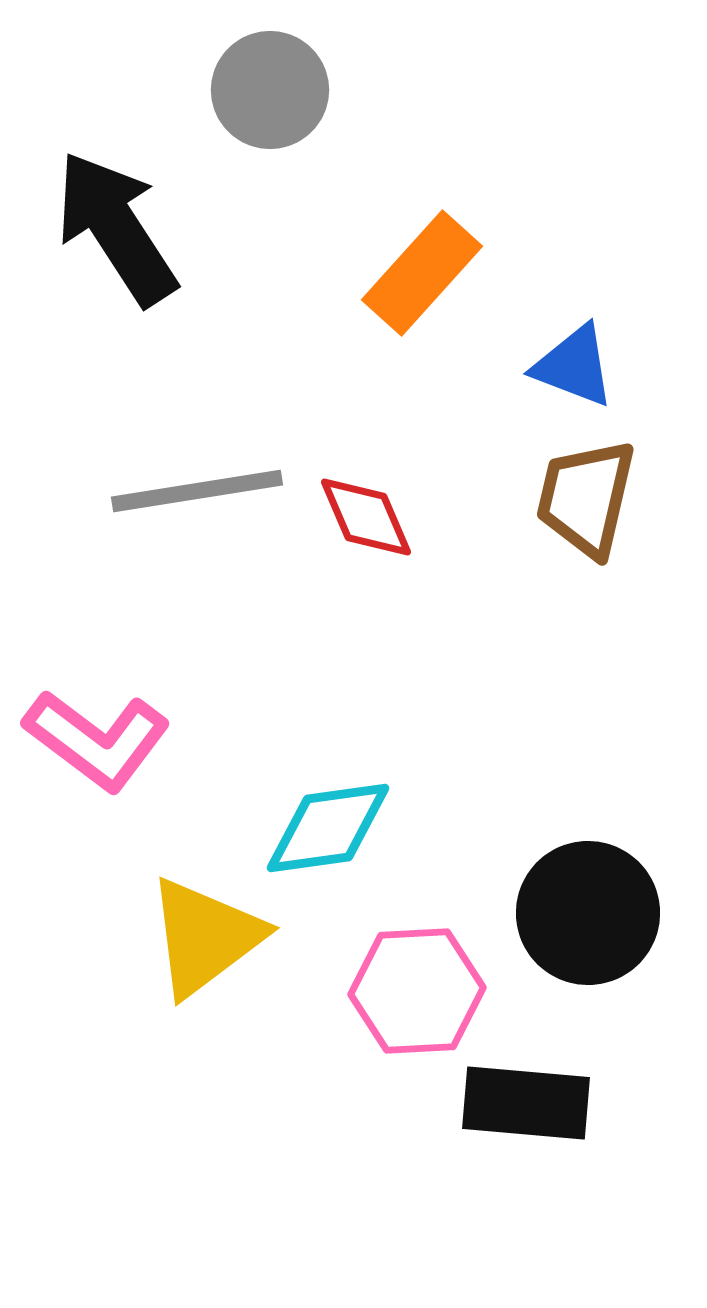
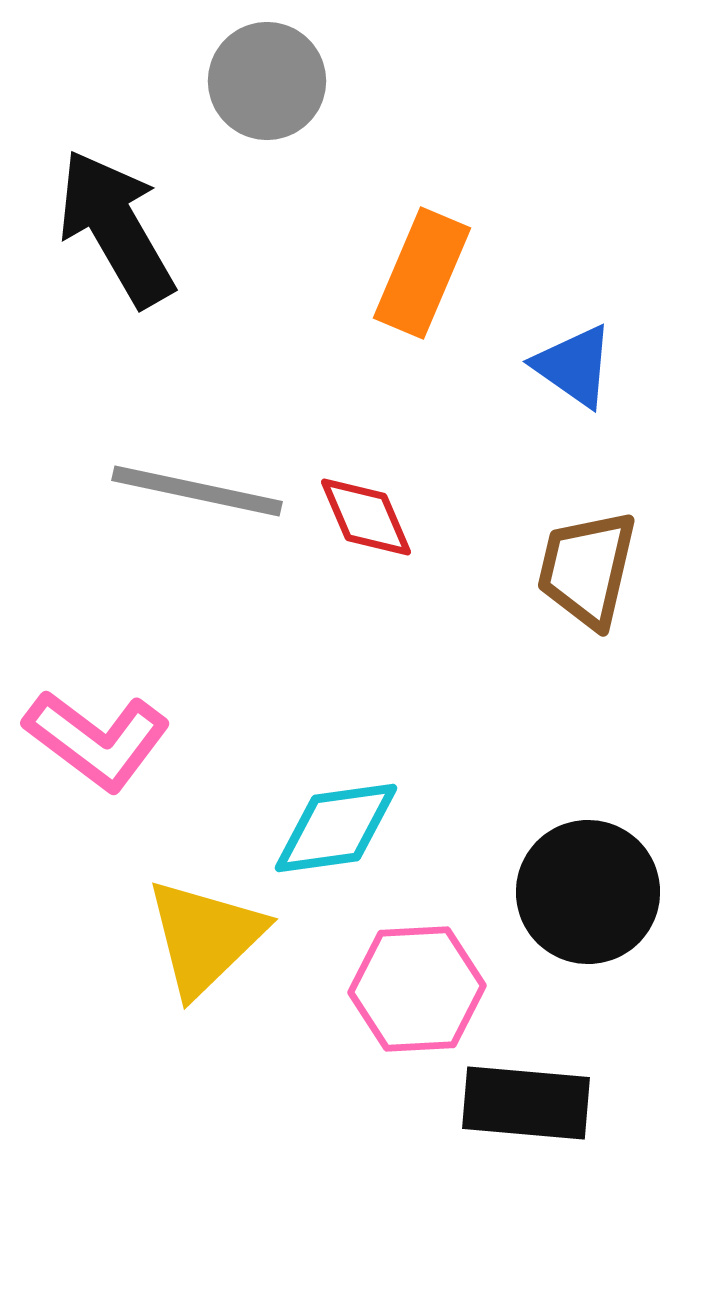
gray circle: moved 3 px left, 9 px up
black arrow: rotated 3 degrees clockwise
orange rectangle: rotated 19 degrees counterclockwise
blue triangle: rotated 14 degrees clockwise
gray line: rotated 21 degrees clockwise
brown trapezoid: moved 1 px right, 71 px down
cyan diamond: moved 8 px right
black circle: moved 21 px up
yellow triangle: rotated 7 degrees counterclockwise
pink hexagon: moved 2 px up
